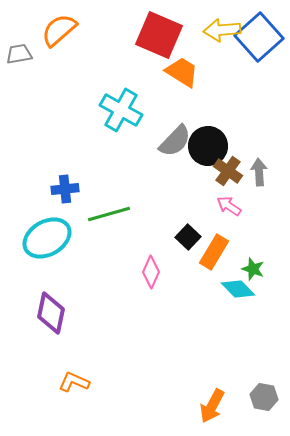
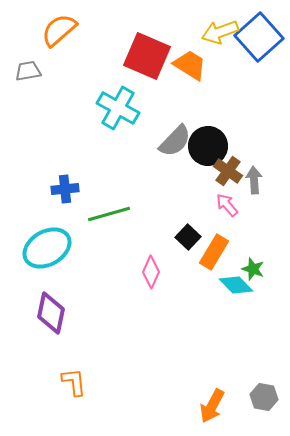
yellow arrow: moved 2 px left, 2 px down; rotated 15 degrees counterclockwise
red square: moved 12 px left, 21 px down
gray trapezoid: moved 9 px right, 17 px down
orange trapezoid: moved 8 px right, 7 px up
cyan cross: moved 3 px left, 2 px up
gray arrow: moved 5 px left, 8 px down
pink arrow: moved 2 px left, 1 px up; rotated 15 degrees clockwise
cyan ellipse: moved 10 px down
cyan diamond: moved 2 px left, 4 px up
orange L-shape: rotated 60 degrees clockwise
